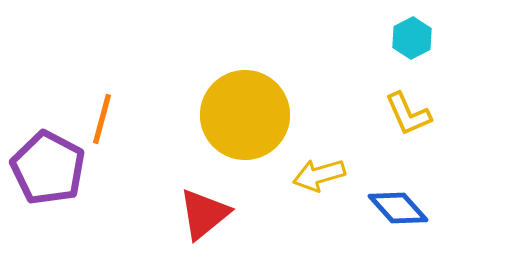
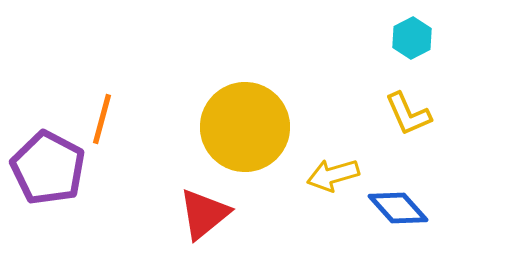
yellow circle: moved 12 px down
yellow arrow: moved 14 px right
